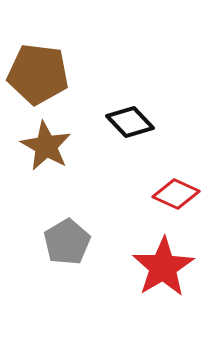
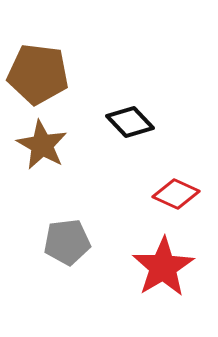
brown star: moved 4 px left, 1 px up
gray pentagon: rotated 24 degrees clockwise
